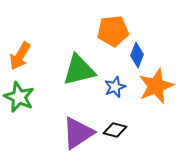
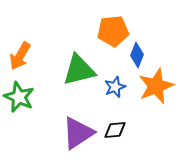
black diamond: rotated 20 degrees counterclockwise
